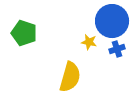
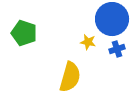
blue circle: moved 2 px up
yellow star: moved 1 px left
